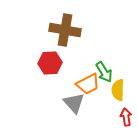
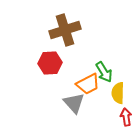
brown cross: rotated 28 degrees counterclockwise
yellow semicircle: moved 3 px down
